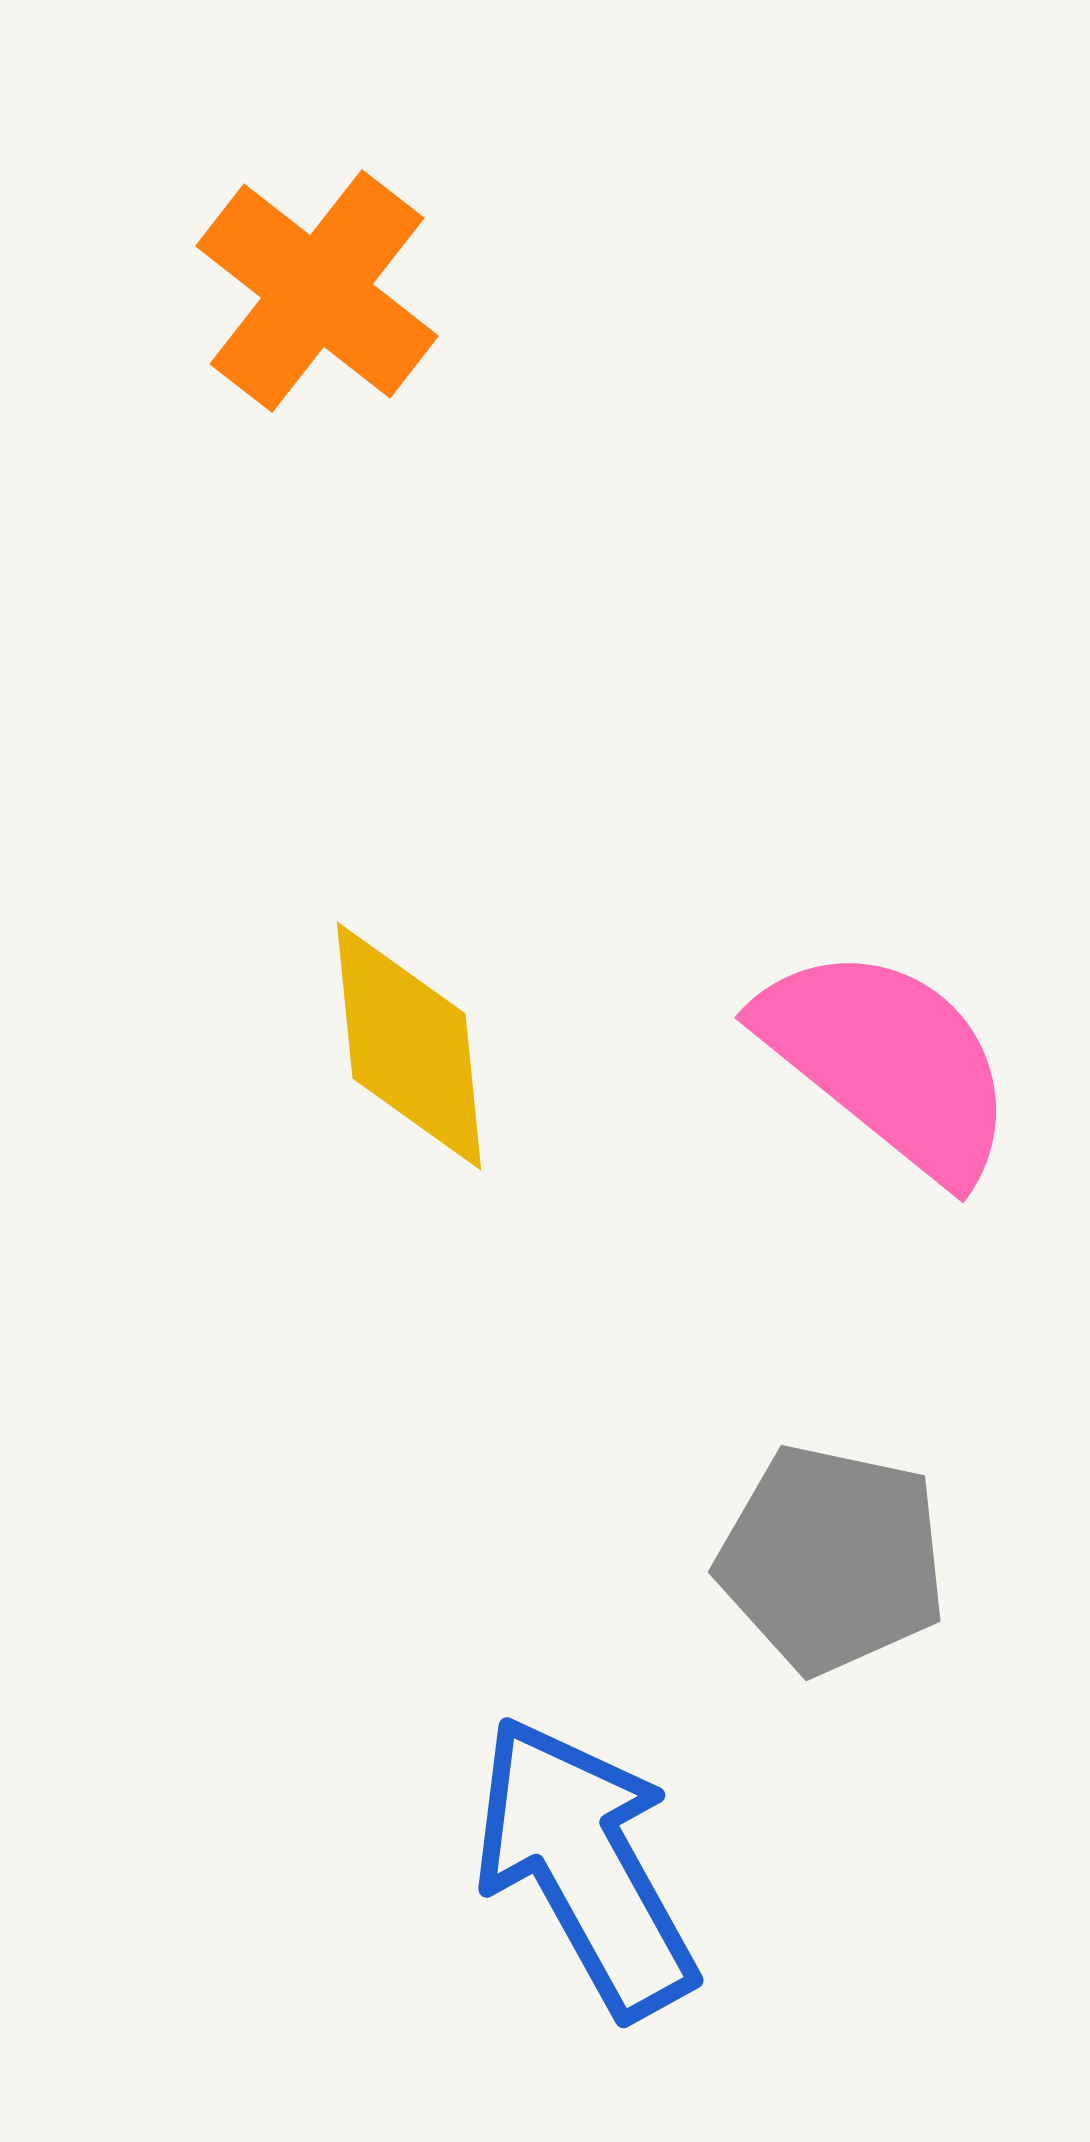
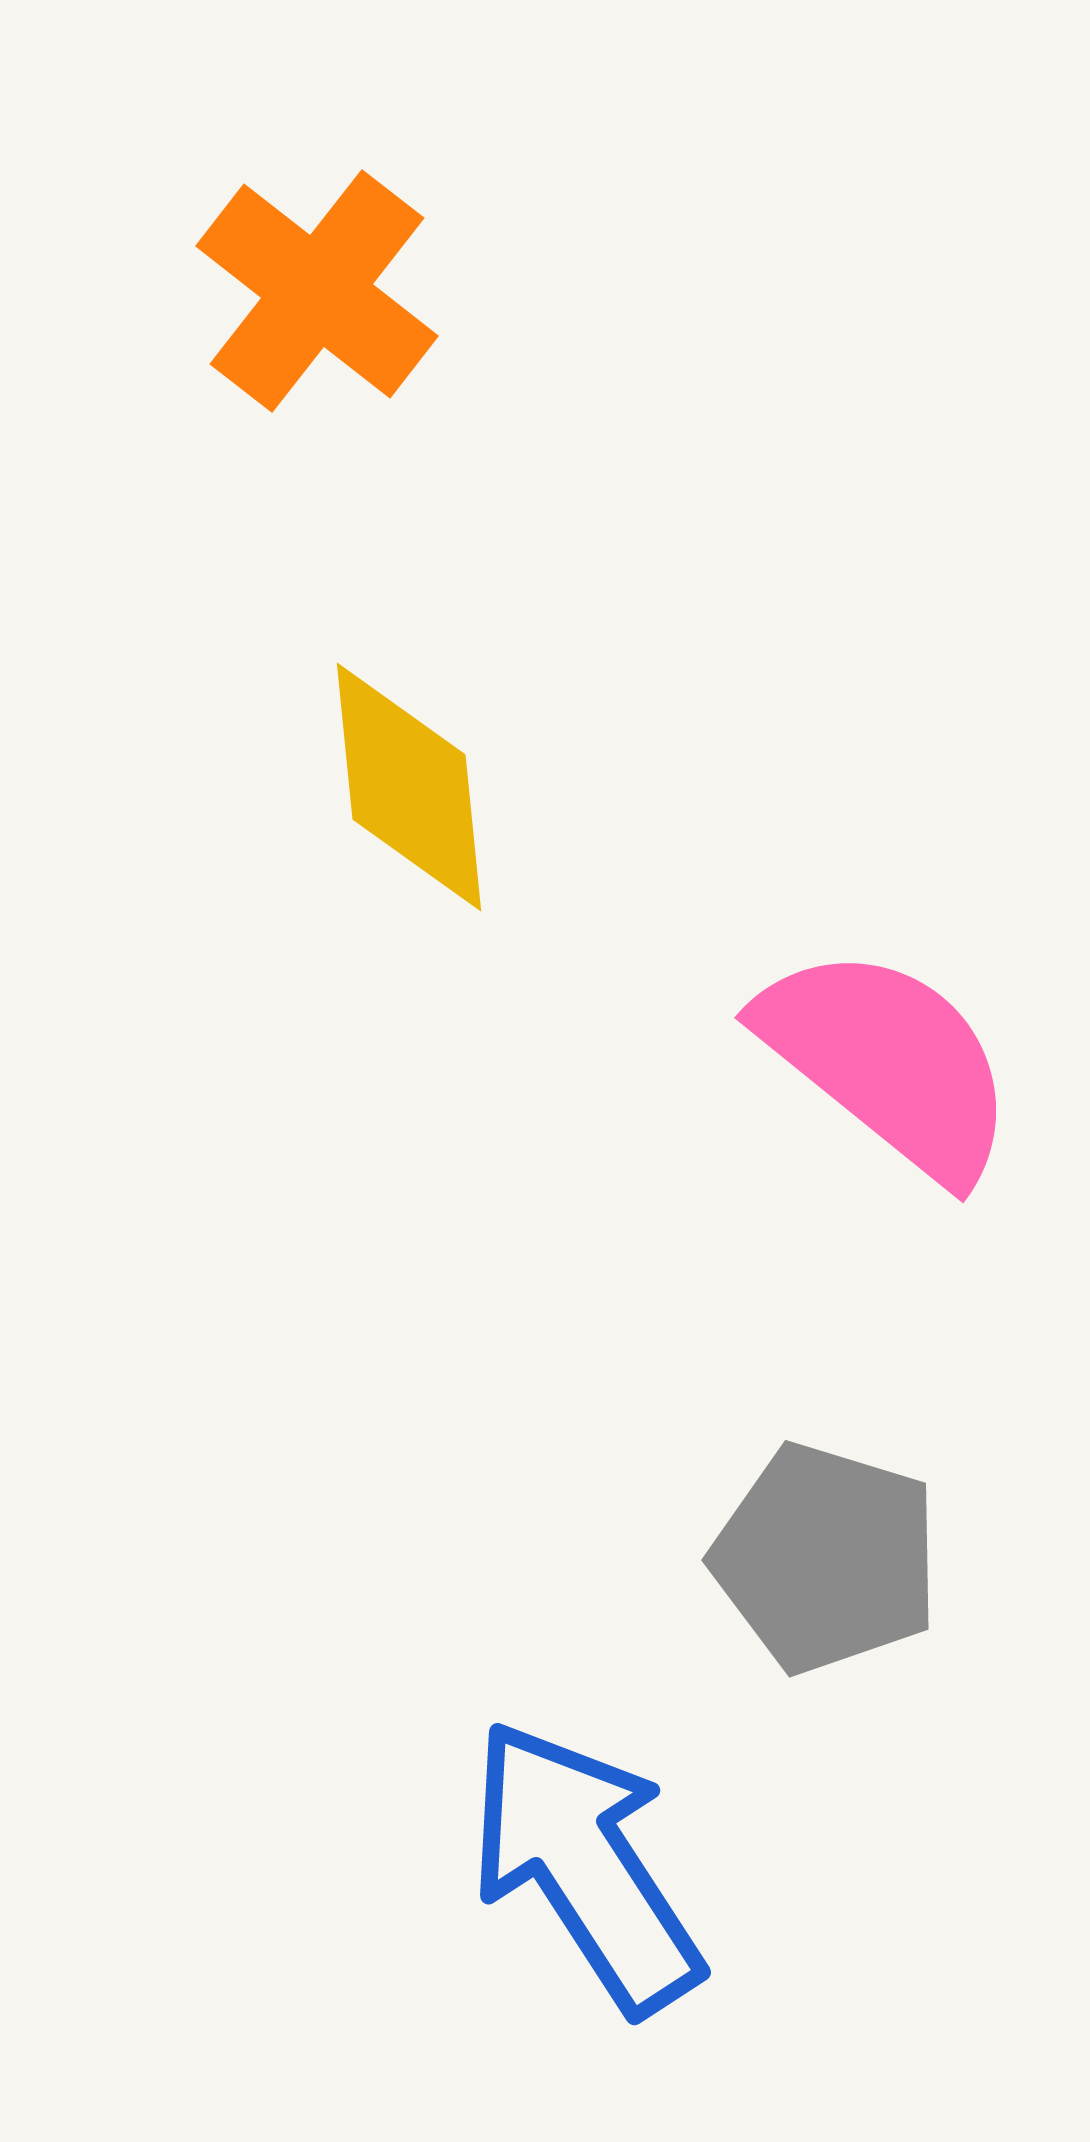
yellow diamond: moved 259 px up
gray pentagon: moved 6 px left, 1 px up; rotated 5 degrees clockwise
blue arrow: rotated 4 degrees counterclockwise
